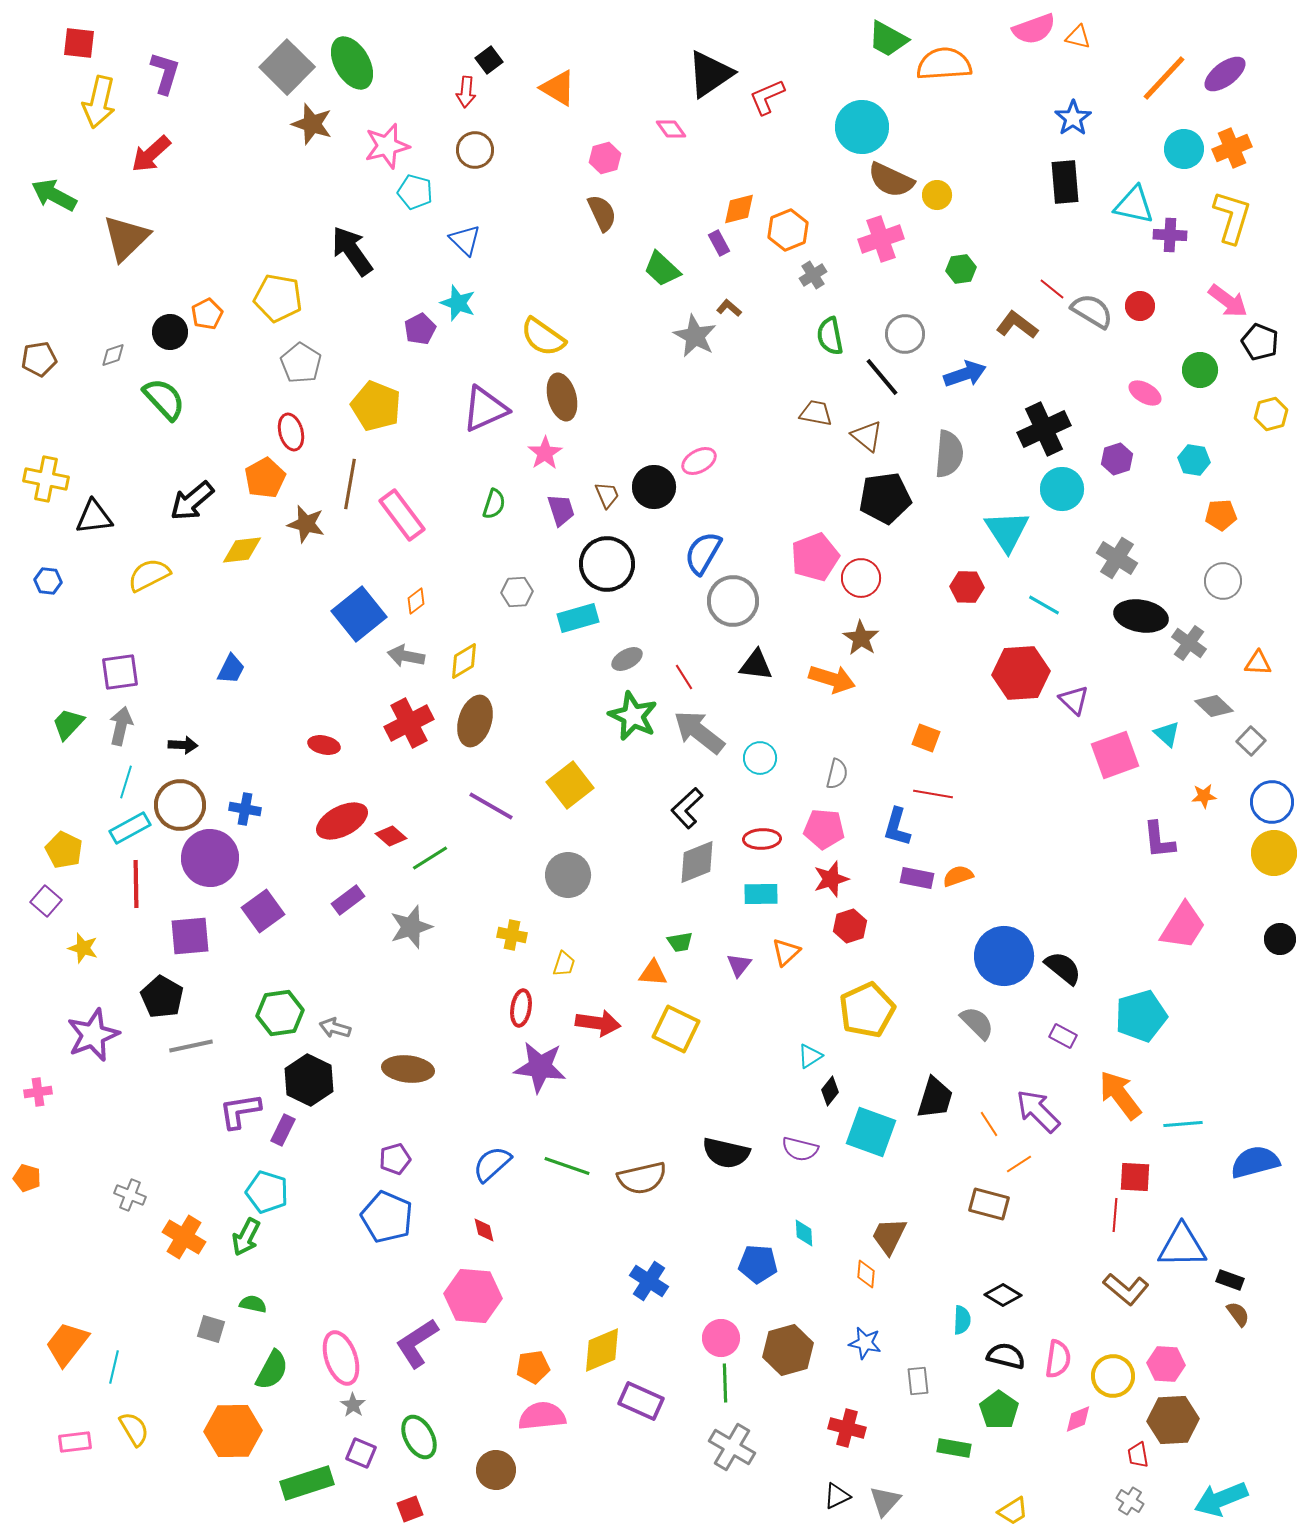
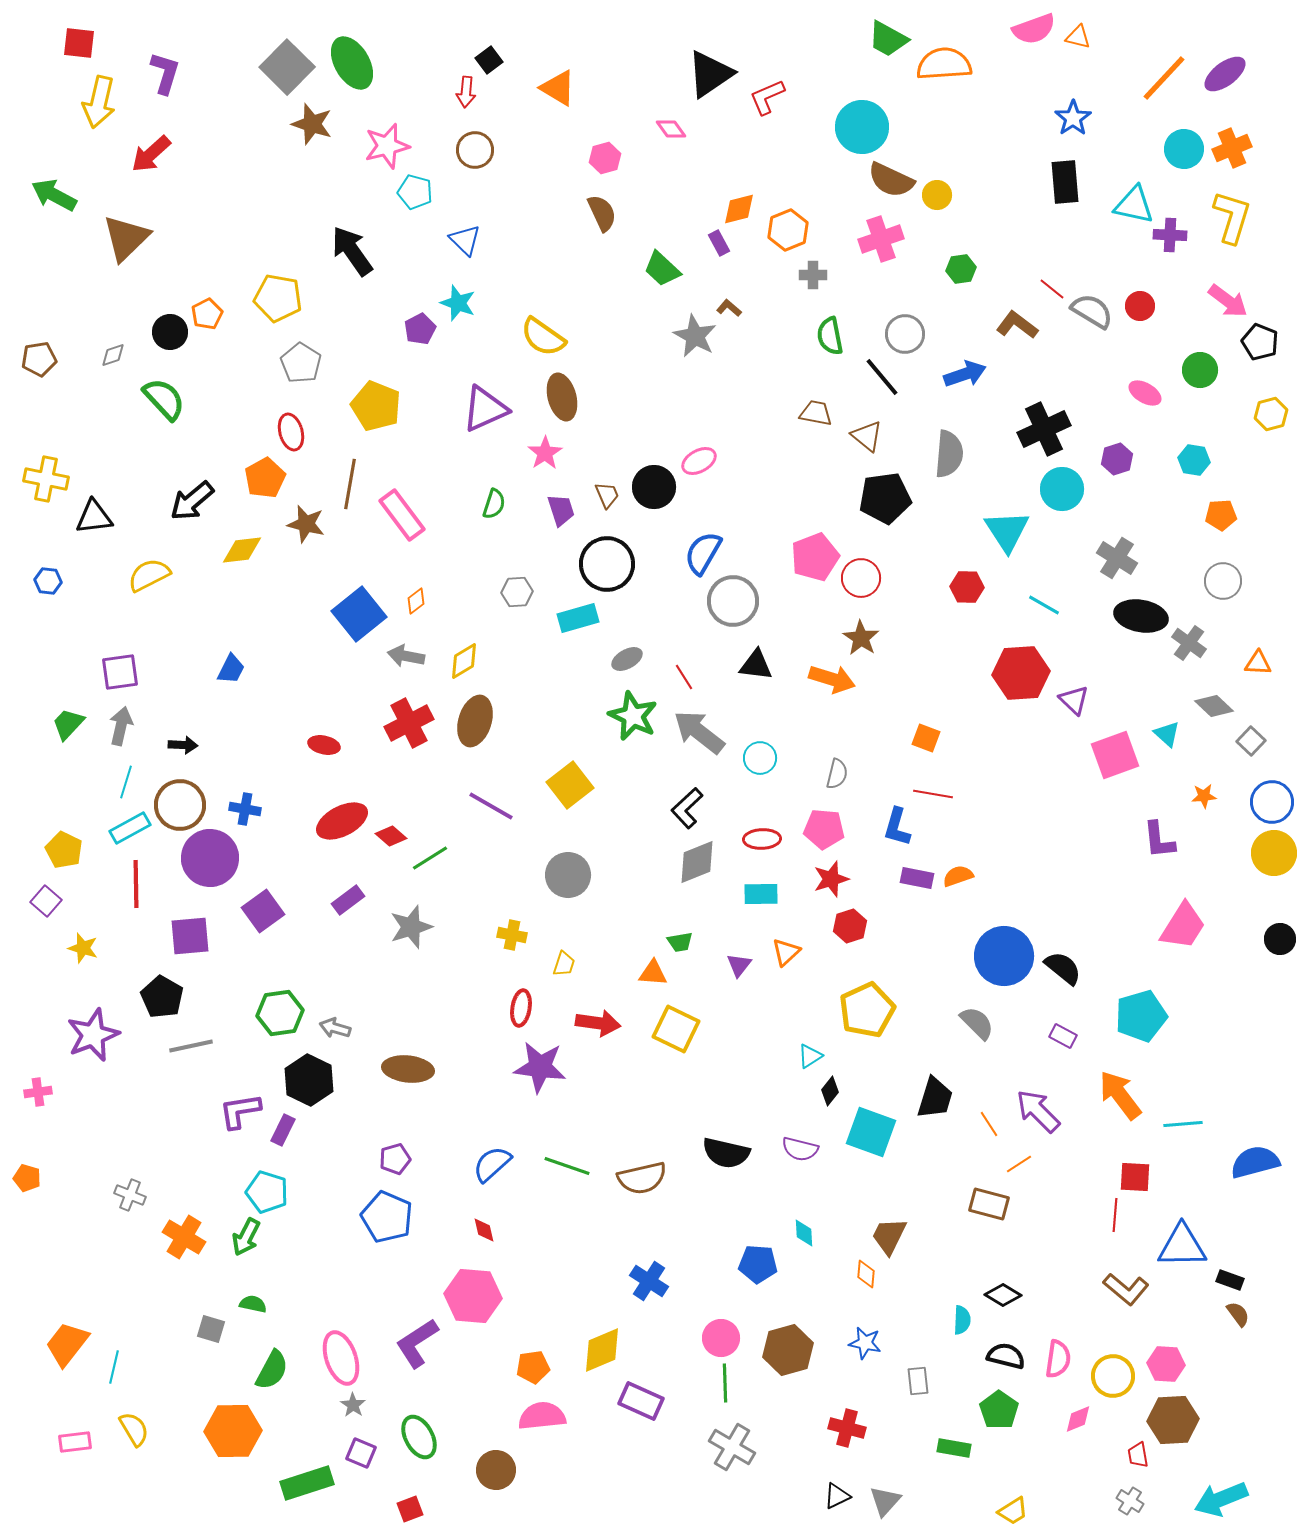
gray cross at (813, 275): rotated 32 degrees clockwise
